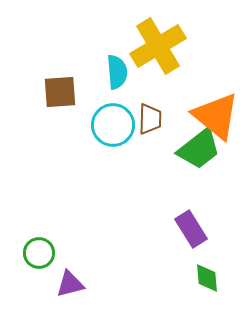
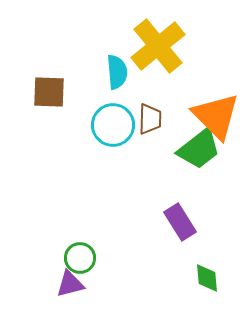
yellow cross: rotated 8 degrees counterclockwise
brown square: moved 11 px left; rotated 6 degrees clockwise
orange triangle: rotated 6 degrees clockwise
purple rectangle: moved 11 px left, 7 px up
green circle: moved 41 px right, 5 px down
